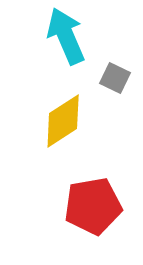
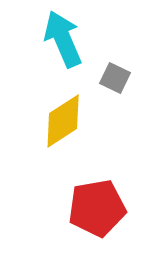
cyan arrow: moved 3 px left, 3 px down
red pentagon: moved 4 px right, 2 px down
